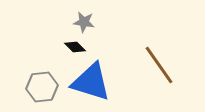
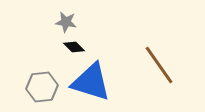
gray star: moved 18 px left
black diamond: moved 1 px left
